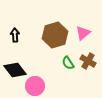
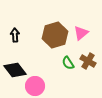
pink triangle: moved 2 px left
